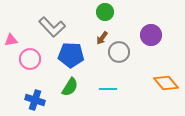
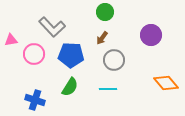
gray circle: moved 5 px left, 8 px down
pink circle: moved 4 px right, 5 px up
